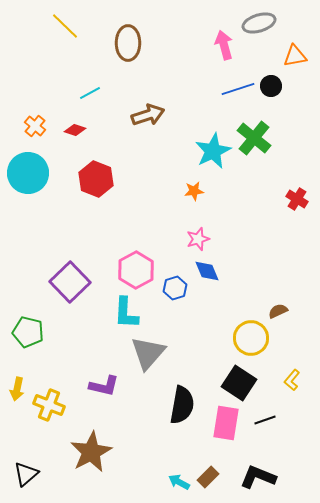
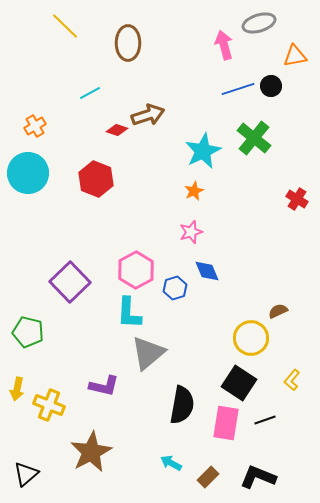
orange cross: rotated 20 degrees clockwise
red diamond: moved 42 px right
cyan star: moved 10 px left
orange star: rotated 18 degrees counterclockwise
pink star: moved 7 px left, 7 px up
cyan L-shape: moved 3 px right
gray triangle: rotated 9 degrees clockwise
cyan arrow: moved 8 px left, 19 px up
